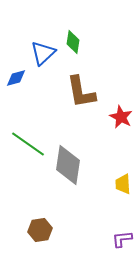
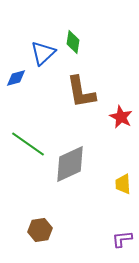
gray diamond: moved 2 px right, 1 px up; rotated 57 degrees clockwise
